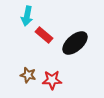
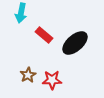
cyan arrow: moved 6 px left, 3 px up
brown star: rotated 28 degrees clockwise
